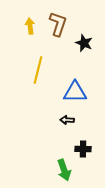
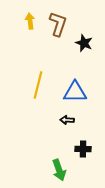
yellow arrow: moved 5 px up
yellow line: moved 15 px down
green arrow: moved 5 px left
